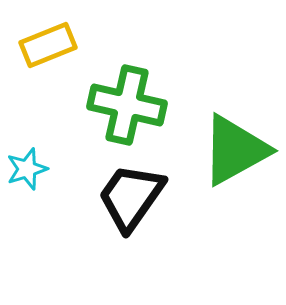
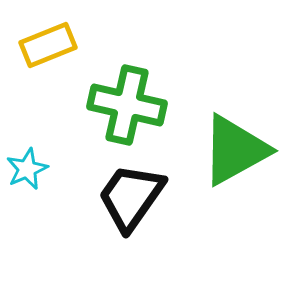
cyan star: rotated 6 degrees counterclockwise
